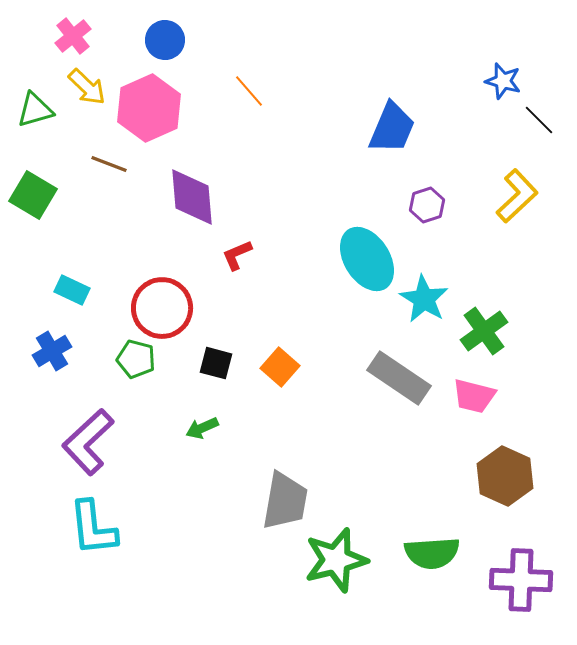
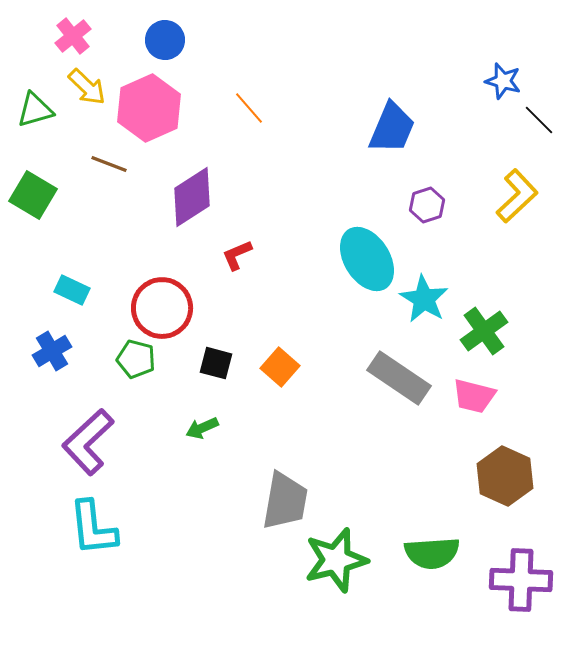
orange line: moved 17 px down
purple diamond: rotated 62 degrees clockwise
